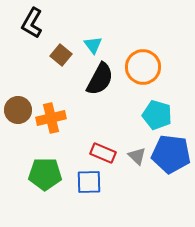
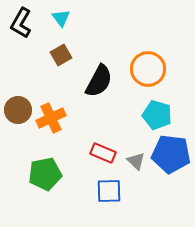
black L-shape: moved 11 px left
cyan triangle: moved 32 px left, 27 px up
brown square: rotated 20 degrees clockwise
orange circle: moved 5 px right, 2 px down
black semicircle: moved 1 px left, 2 px down
orange cross: rotated 12 degrees counterclockwise
gray triangle: moved 1 px left, 5 px down
green pentagon: rotated 12 degrees counterclockwise
blue square: moved 20 px right, 9 px down
